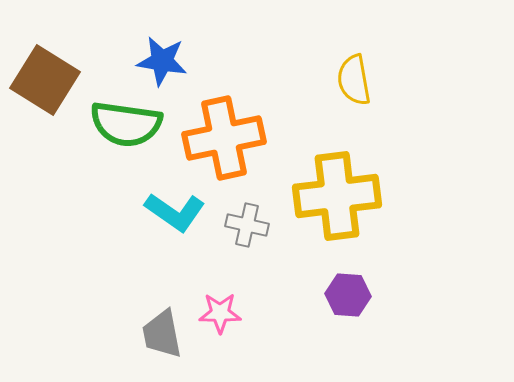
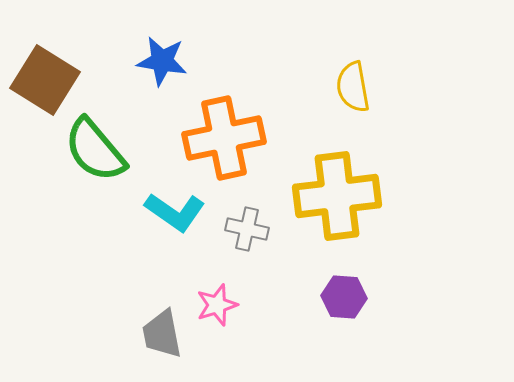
yellow semicircle: moved 1 px left, 7 px down
green semicircle: moved 31 px left, 26 px down; rotated 42 degrees clockwise
gray cross: moved 4 px down
purple hexagon: moved 4 px left, 2 px down
pink star: moved 3 px left, 8 px up; rotated 18 degrees counterclockwise
